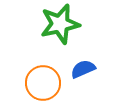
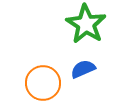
green star: moved 26 px right; rotated 27 degrees counterclockwise
